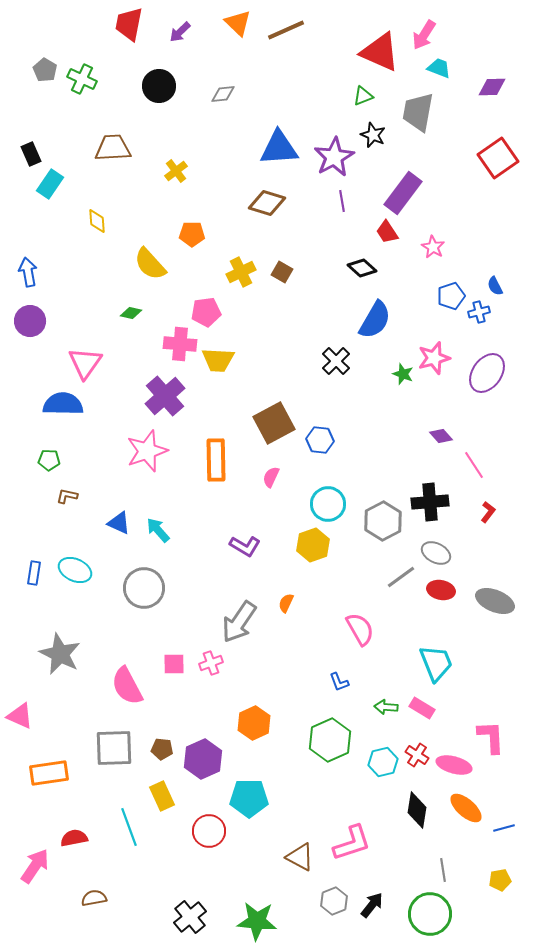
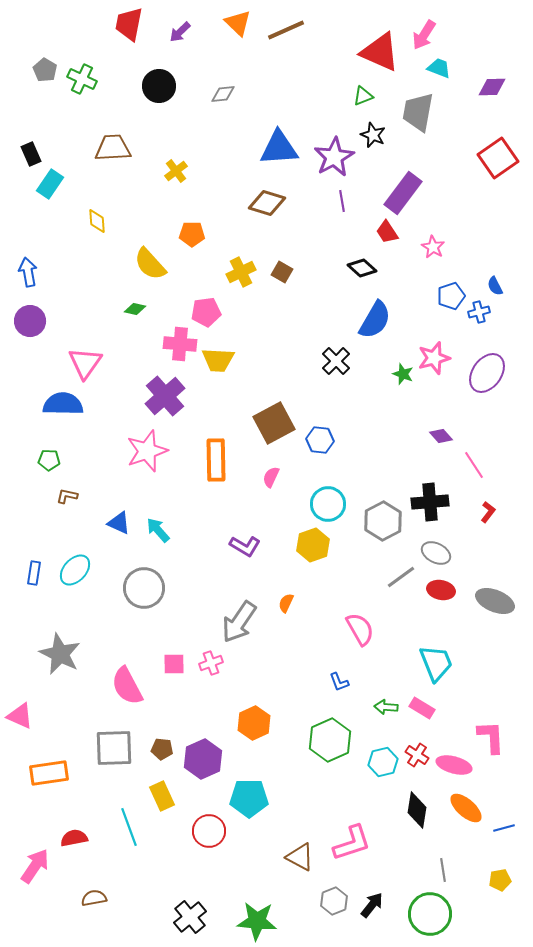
green diamond at (131, 313): moved 4 px right, 4 px up
cyan ellipse at (75, 570): rotated 72 degrees counterclockwise
